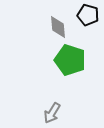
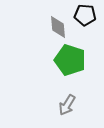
black pentagon: moved 3 px left; rotated 10 degrees counterclockwise
gray arrow: moved 15 px right, 8 px up
